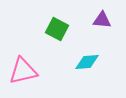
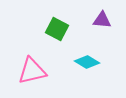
cyan diamond: rotated 35 degrees clockwise
pink triangle: moved 9 px right
